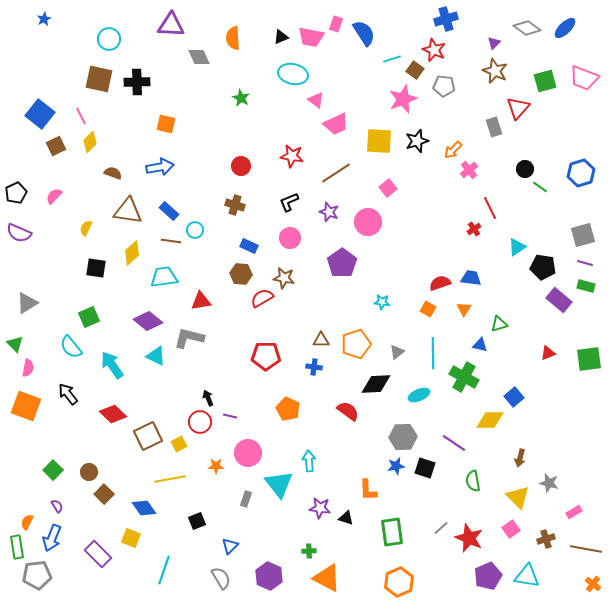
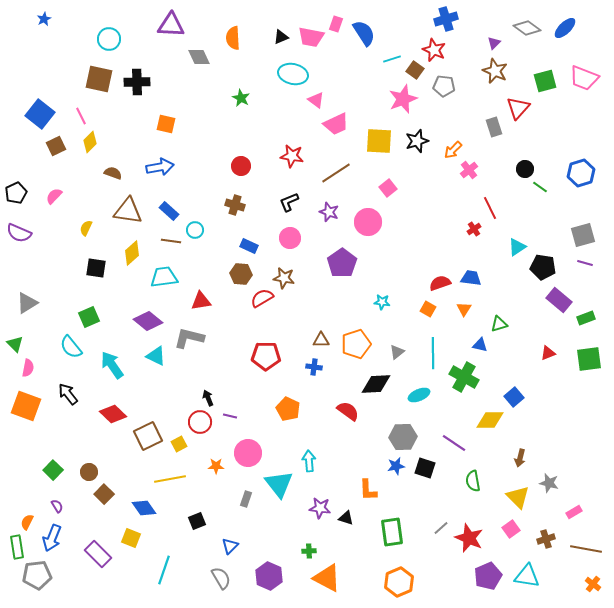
green rectangle at (586, 286): moved 32 px down; rotated 36 degrees counterclockwise
